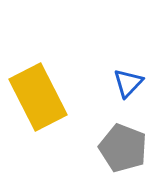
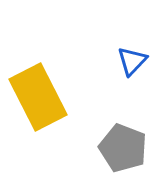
blue triangle: moved 4 px right, 22 px up
